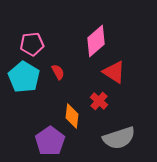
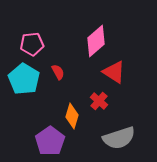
cyan pentagon: moved 2 px down
orange diamond: rotated 10 degrees clockwise
